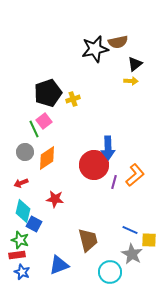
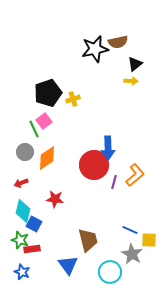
red rectangle: moved 15 px right, 6 px up
blue triangle: moved 9 px right; rotated 45 degrees counterclockwise
